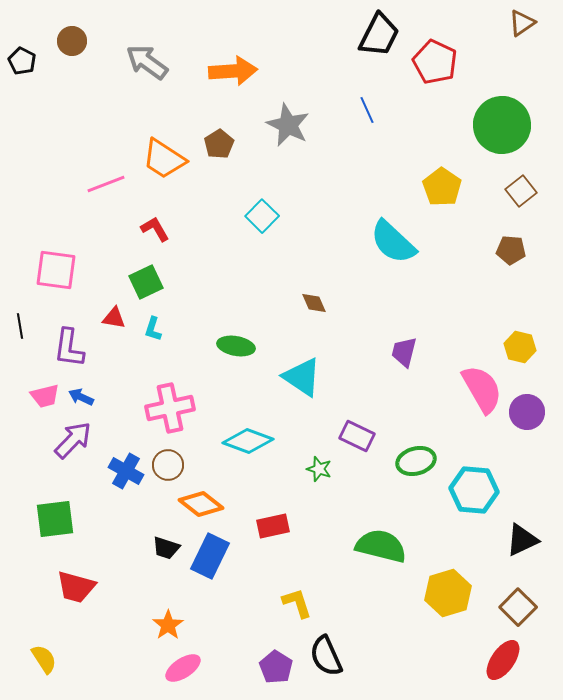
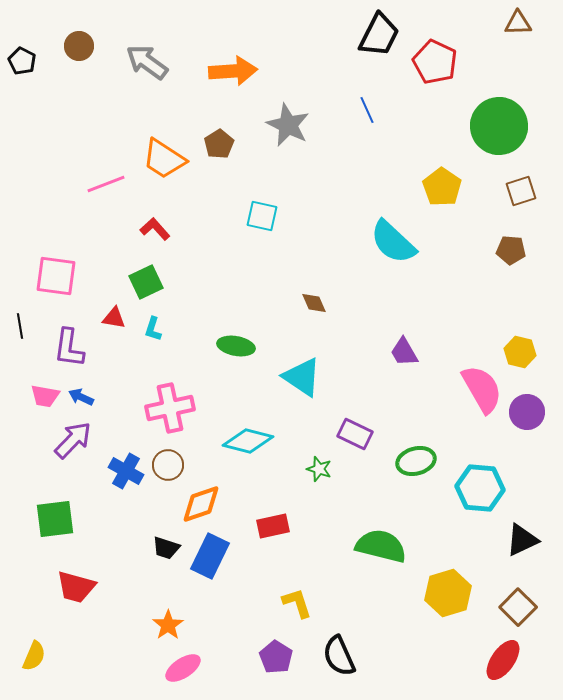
brown triangle at (522, 23): moved 4 px left; rotated 32 degrees clockwise
brown circle at (72, 41): moved 7 px right, 5 px down
green circle at (502, 125): moved 3 px left, 1 px down
brown square at (521, 191): rotated 20 degrees clockwise
cyan square at (262, 216): rotated 32 degrees counterclockwise
red L-shape at (155, 229): rotated 12 degrees counterclockwise
pink square at (56, 270): moved 6 px down
yellow hexagon at (520, 347): moved 5 px down
purple trapezoid at (404, 352): rotated 44 degrees counterclockwise
pink trapezoid at (45, 396): rotated 24 degrees clockwise
purple rectangle at (357, 436): moved 2 px left, 2 px up
cyan diamond at (248, 441): rotated 6 degrees counterclockwise
cyan hexagon at (474, 490): moved 6 px right, 2 px up
orange diamond at (201, 504): rotated 57 degrees counterclockwise
black semicircle at (326, 656): moved 13 px right
yellow semicircle at (44, 659): moved 10 px left, 3 px up; rotated 56 degrees clockwise
purple pentagon at (276, 667): moved 10 px up
